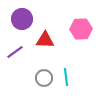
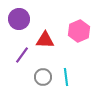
purple circle: moved 3 px left
pink hexagon: moved 2 px left, 2 px down; rotated 20 degrees counterclockwise
purple line: moved 7 px right, 3 px down; rotated 18 degrees counterclockwise
gray circle: moved 1 px left, 1 px up
